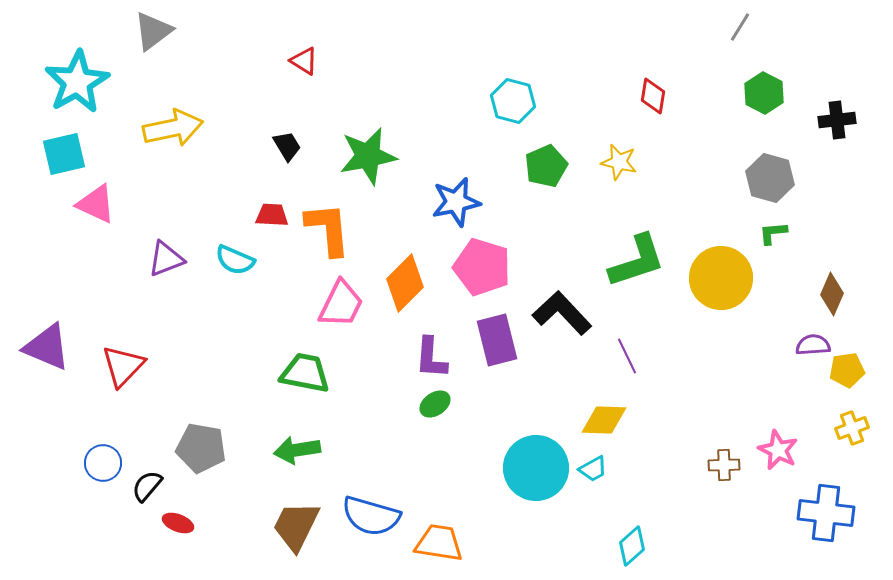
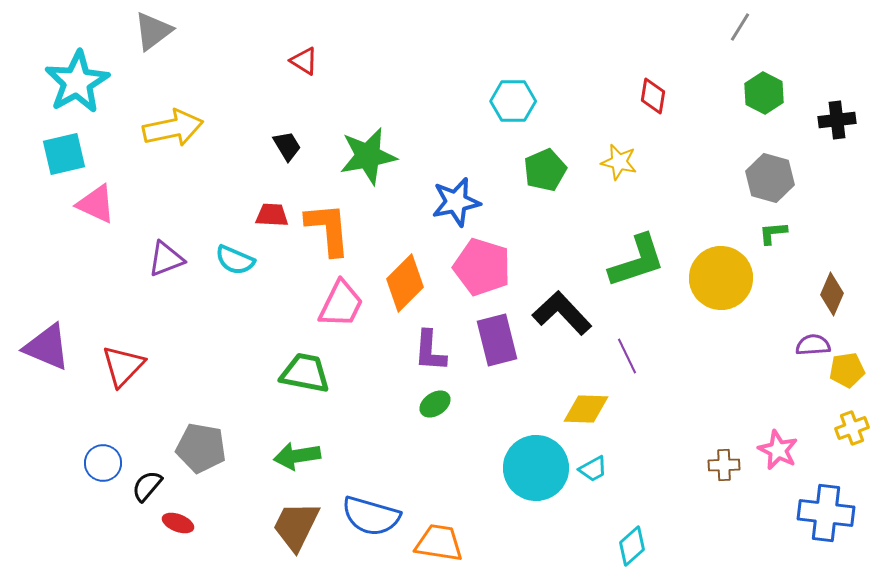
cyan hexagon at (513, 101): rotated 15 degrees counterclockwise
green pentagon at (546, 166): moved 1 px left, 4 px down
purple L-shape at (431, 358): moved 1 px left, 7 px up
yellow diamond at (604, 420): moved 18 px left, 11 px up
green arrow at (297, 450): moved 6 px down
